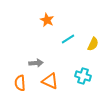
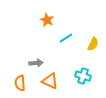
cyan line: moved 2 px left, 1 px up
